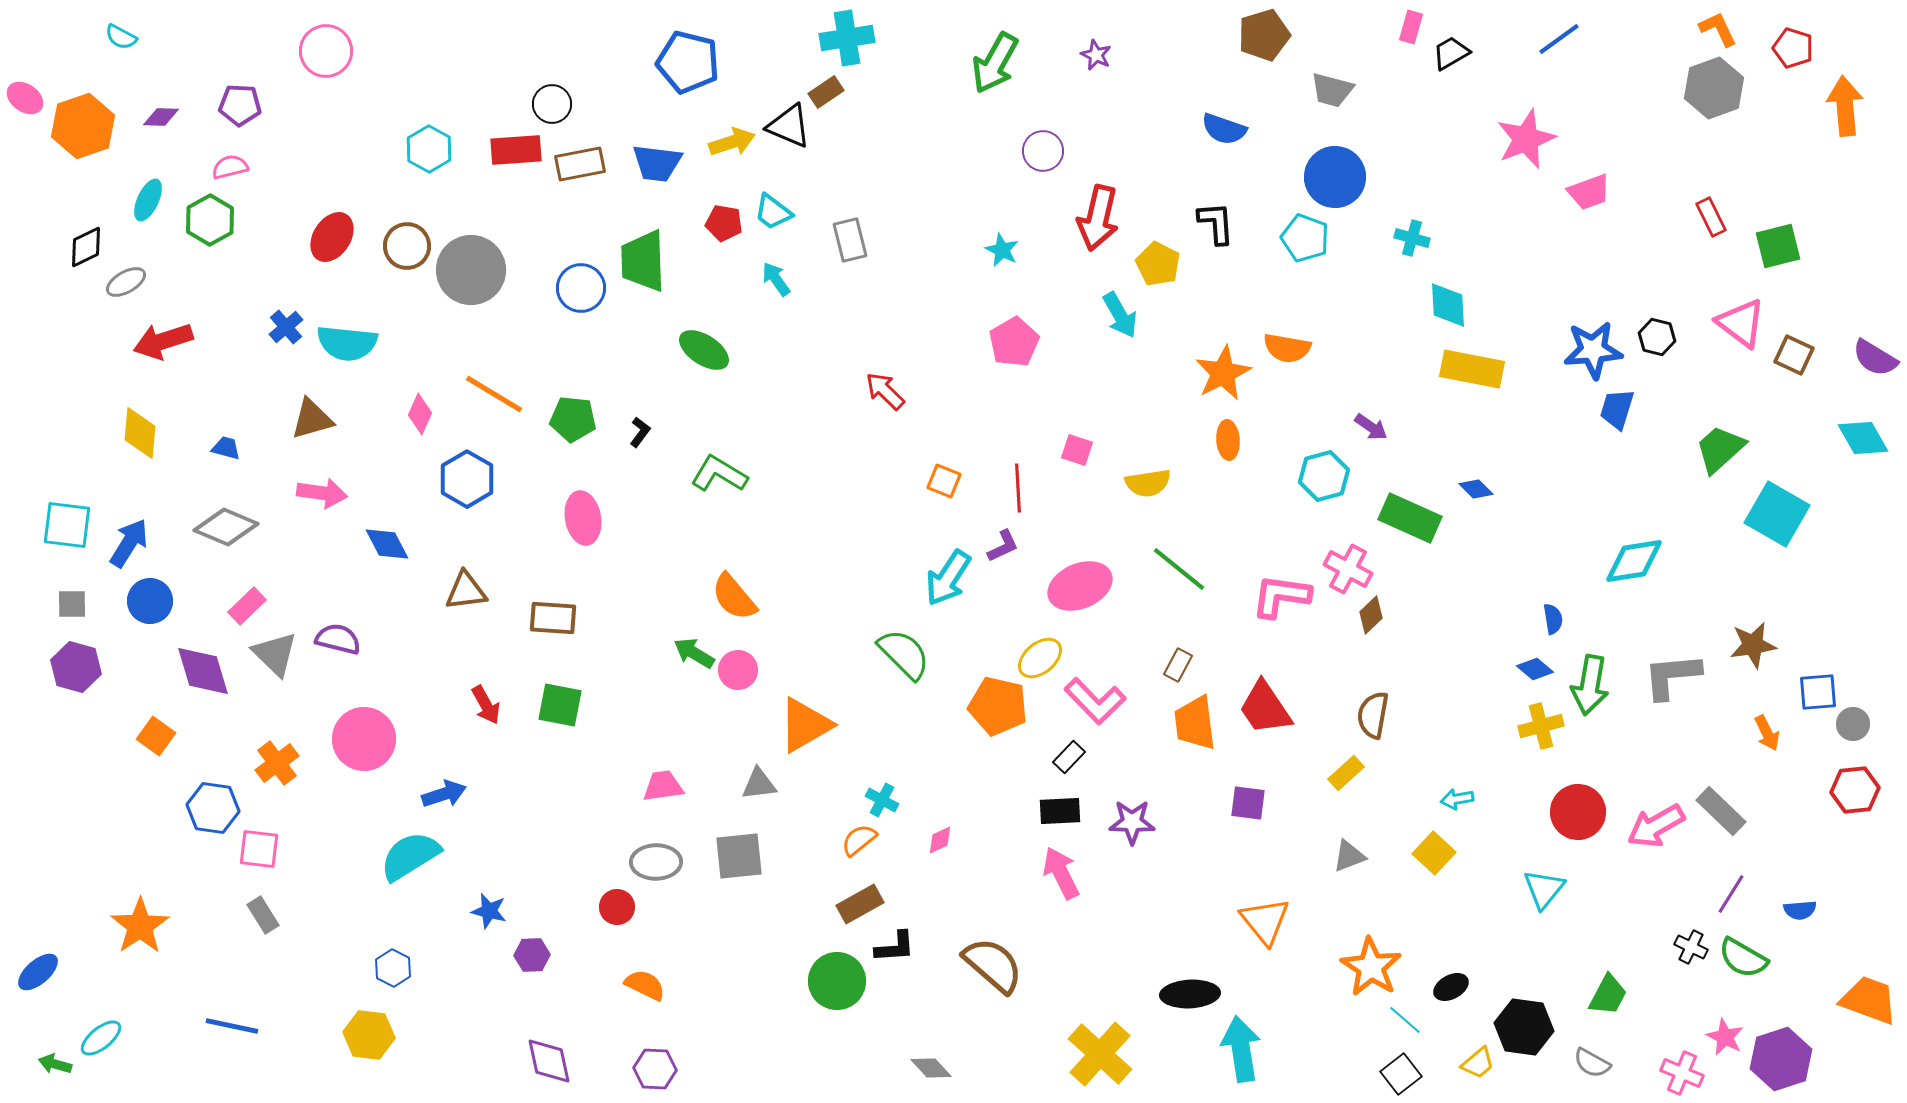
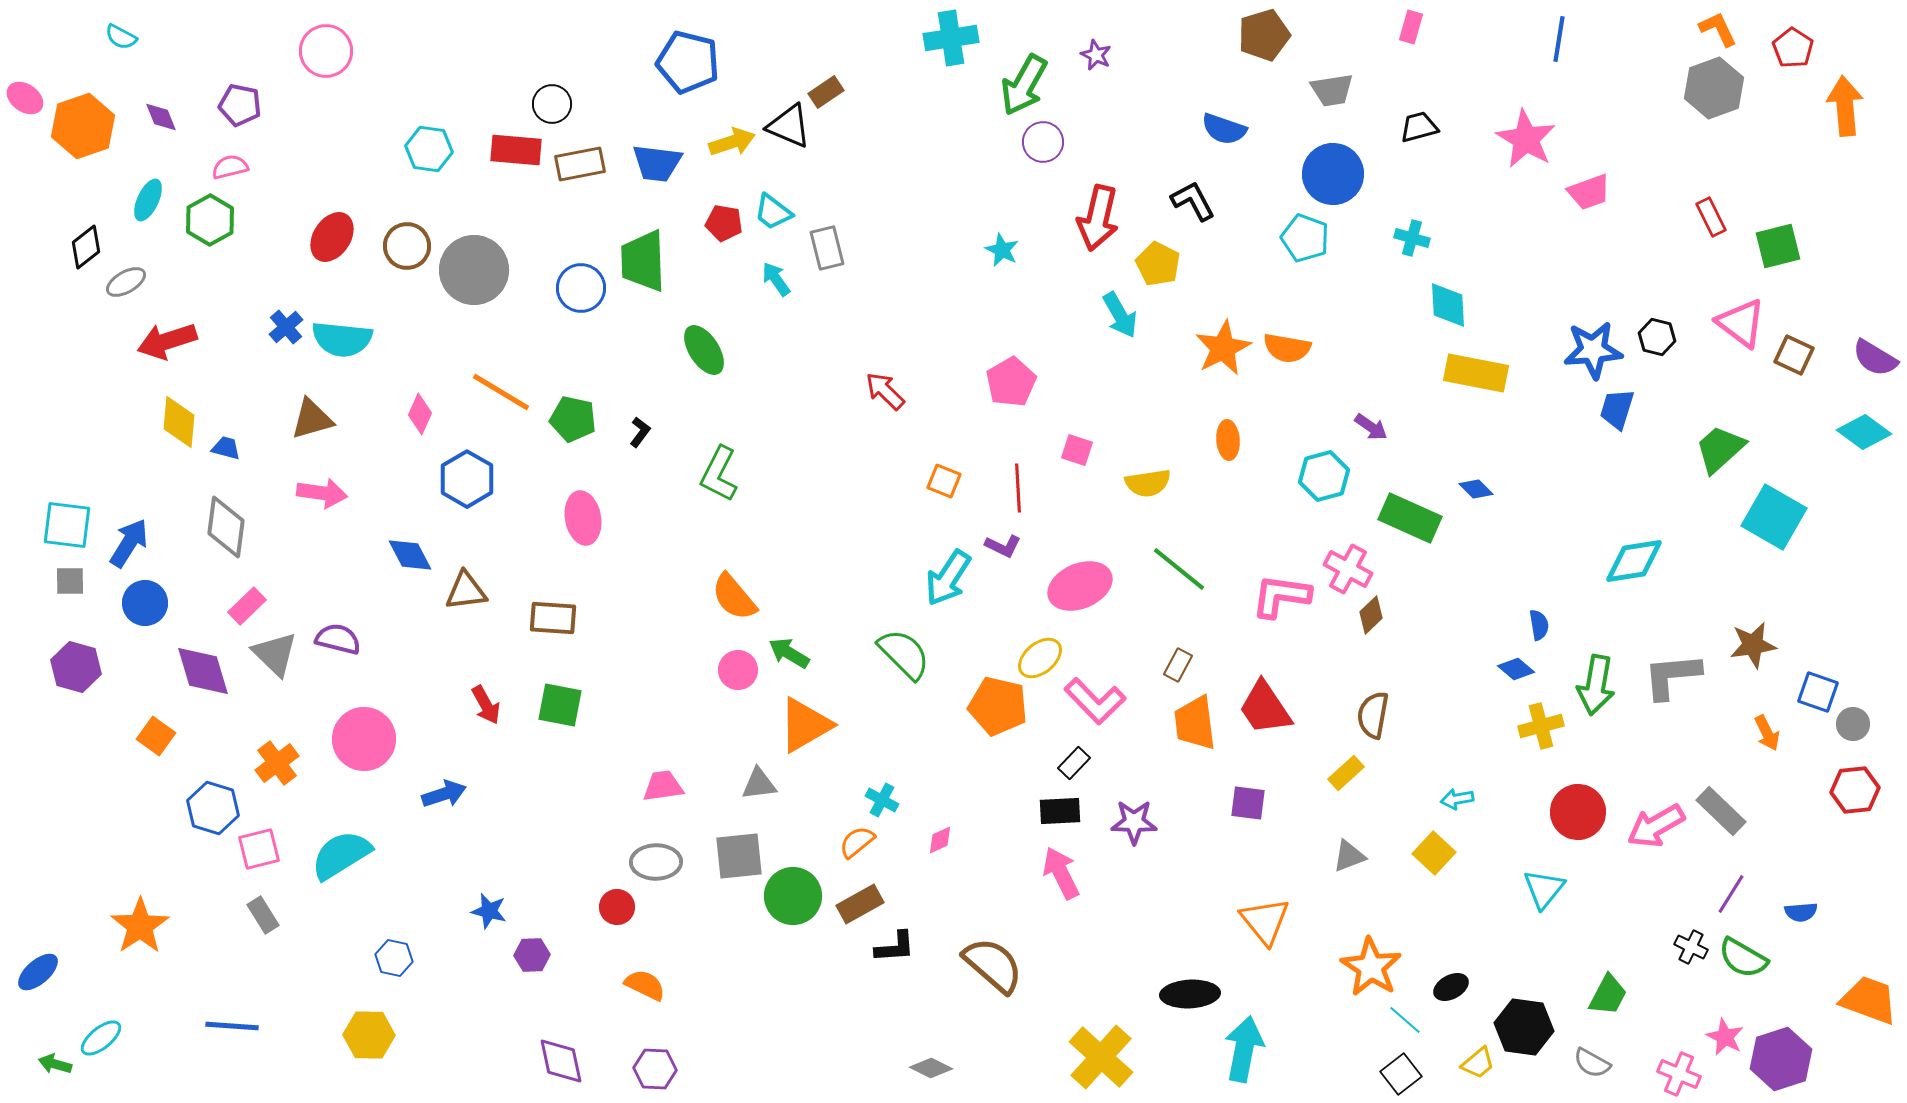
cyan cross at (847, 38): moved 104 px right
blue line at (1559, 39): rotated 45 degrees counterclockwise
red pentagon at (1793, 48): rotated 15 degrees clockwise
black trapezoid at (1451, 53): moved 32 px left, 74 px down; rotated 15 degrees clockwise
green arrow at (995, 63): moved 29 px right, 22 px down
gray trapezoid at (1332, 90): rotated 24 degrees counterclockwise
purple pentagon at (240, 105): rotated 9 degrees clockwise
purple diamond at (161, 117): rotated 66 degrees clockwise
pink star at (1526, 139): rotated 20 degrees counterclockwise
cyan hexagon at (429, 149): rotated 21 degrees counterclockwise
red rectangle at (516, 150): rotated 9 degrees clockwise
purple circle at (1043, 151): moved 9 px up
blue circle at (1335, 177): moved 2 px left, 3 px up
black L-shape at (1216, 223): moved 23 px left, 22 px up; rotated 24 degrees counterclockwise
gray rectangle at (850, 240): moved 23 px left, 8 px down
black diamond at (86, 247): rotated 12 degrees counterclockwise
gray circle at (471, 270): moved 3 px right
red arrow at (163, 341): moved 4 px right
pink pentagon at (1014, 342): moved 3 px left, 40 px down
cyan semicircle at (347, 343): moved 5 px left, 4 px up
green ellipse at (704, 350): rotated 24 degrees clockwise
yellow rectangle at (1472, 369): moved 4 px right, 4 px down
orange star at (1223, 373): moved 25 px up
orange line at (494, 394): moved 7 px right, 2 px up
green pentagon at (573, 419): rotated 6 degrees clockwise
yellow diamond at (140, 433): moved 39 px right, 11 px up
cyan diamond at (1863, 438): moved 1 px right, 6 px up; rotated 24 degrees counterclockwise
green L-shape at (719, 474): rotated 94 degrees counterclockwise
cyan square at (1777, 514): moved 3 px left, 3 px down
gray diamond at (226, 527): rotated 74 degrees clockwise
blue diamond at (387, 544): moved 23 px right, 11 px down
purple L-shape at (1003, 546): rotated 51 degrees clockwise
blue circle at (150, 601): moved 5 px left, 2 px down
gray square at (72, 604): moved 2 px left, 23 px up
blue semicircle at (1553, 619): moved 14 px left, 6 px down
green arrow at (694, 653): moved 95 px right
blue diamond at (1535, 669): moved 19 px left
green arrow at (1590, 685): moved 6 px right
blue square at (1818, 692): rotated 24 degrees clockwise
black rectangle at (1069, 757): moved 5 px right, 6 px down
blue hexagon at (213, 808): rotated 9 degrees clockwise
purple star at (1132, 822): moved 2 px right
orange semicircle at (859, 840): moved 2 px left, 2 px down
pink square at (259, 849): rotated 21 degrees counterclockwise
cyan semicircle at (410, 856): moved 69 px left, 1 px up
blue semicircle at (1800, 910): moved 1 px right, 2 px down
blue hexagon at (393, 968): moved 1 px right, 10 px up; rotated 15 degrees counterclockwise
green circle at (837, 981): moved 44 px left, 85 px up
blue line at (232, 1026): rotated 8 degrees counterclockwise
yellow hexagon at (369, 1035): rotated 6 degrees counterclockwise
cyan arrow at (1241, 1049): moved 3 px right; rotated 20 degrees clockwise
yellow cross at (1100, 1054): moved 1 px right, 3 px down
purple diamond at (549, 1061): moved 12 px right
gray diamond at (931, 1068): rotated 21 degrees counterclockwise
pink cross at (1682, 1073): moved 3 px left, 1 px down
